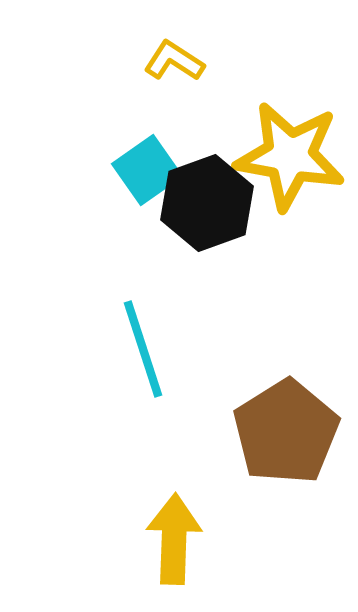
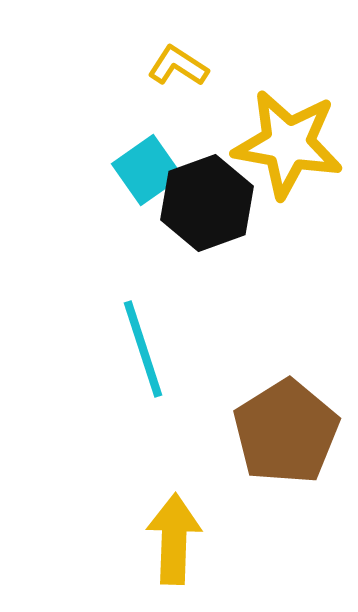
yellow L-shape: moved 4 px right, 5 px down
yellow star: moved 2 px left, 12 px up
